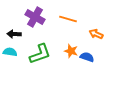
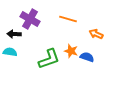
purple cross: moved 5 px left, 2 px down
green L-shape: moved 9 px right, 5 px down
